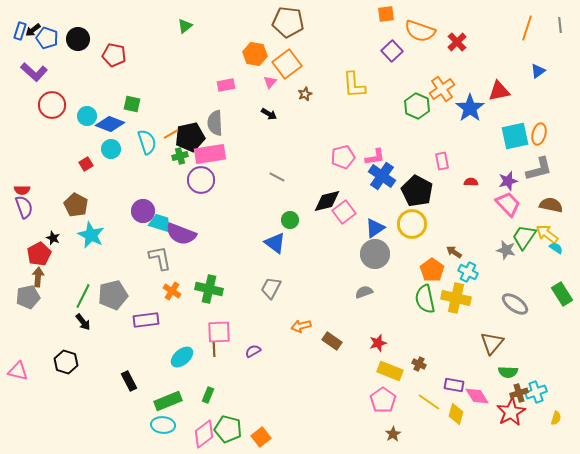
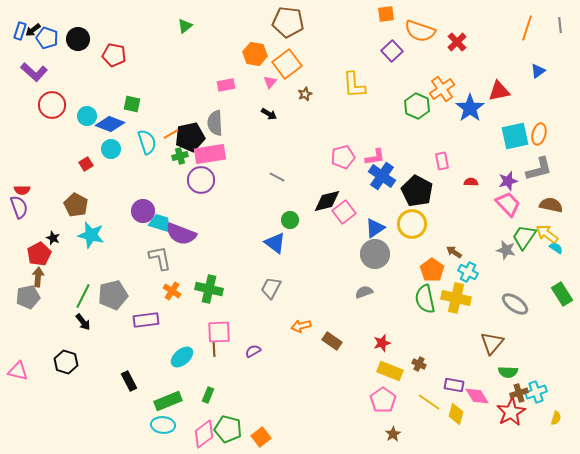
purple semicircle at (24, 207): moved 5 px left
cyan star at (91, 235): rotated 12 degrees counterclockwise
red star at (378, 343): moved 4 px right
